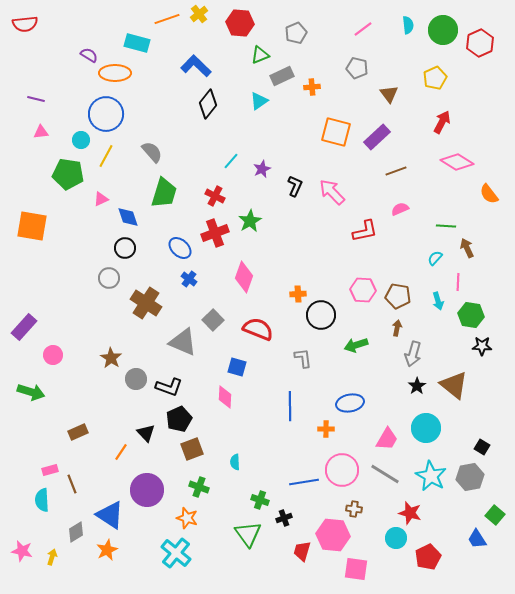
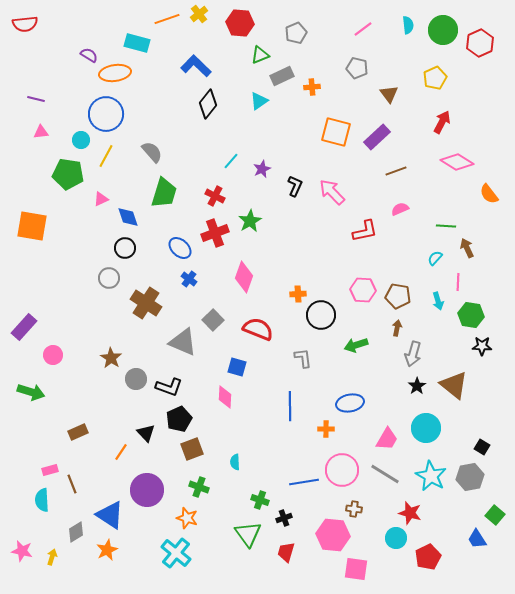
orange ellipse at (115, 73): rotated 8 degrees counterclockwise
red trapezoid at (302, 551): moved 16 px left, 1 px down
